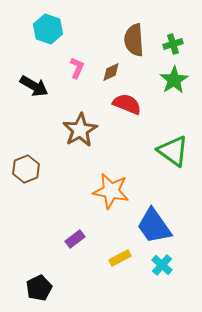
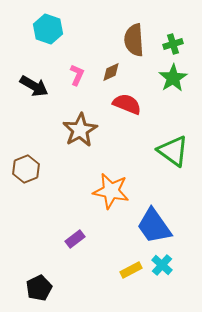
pink L-shape: moved 7 px down
green star: moved 1 px left, 2 px up
yellow rectangle: moved 11 px right, 12 px down
